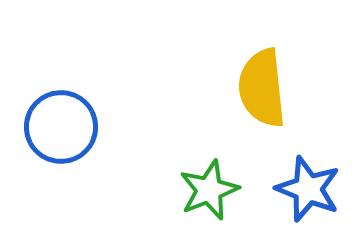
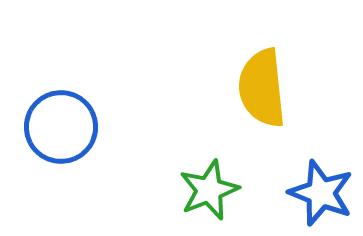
blue star: moved 13 px right, 4 px down
